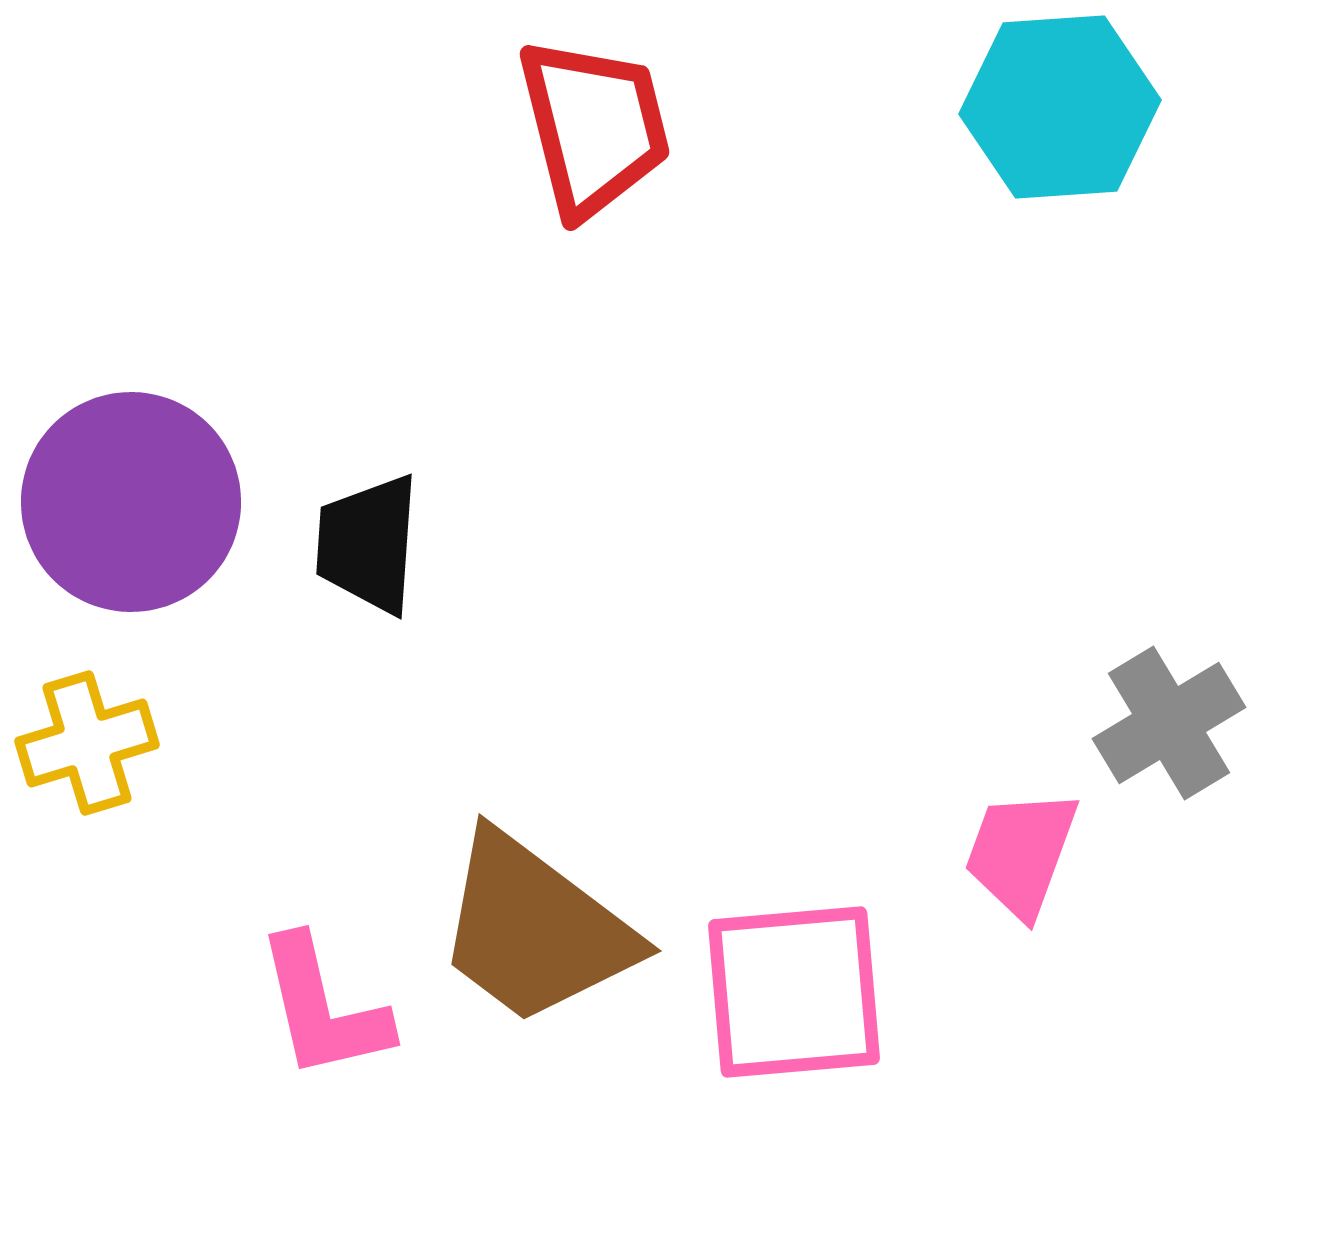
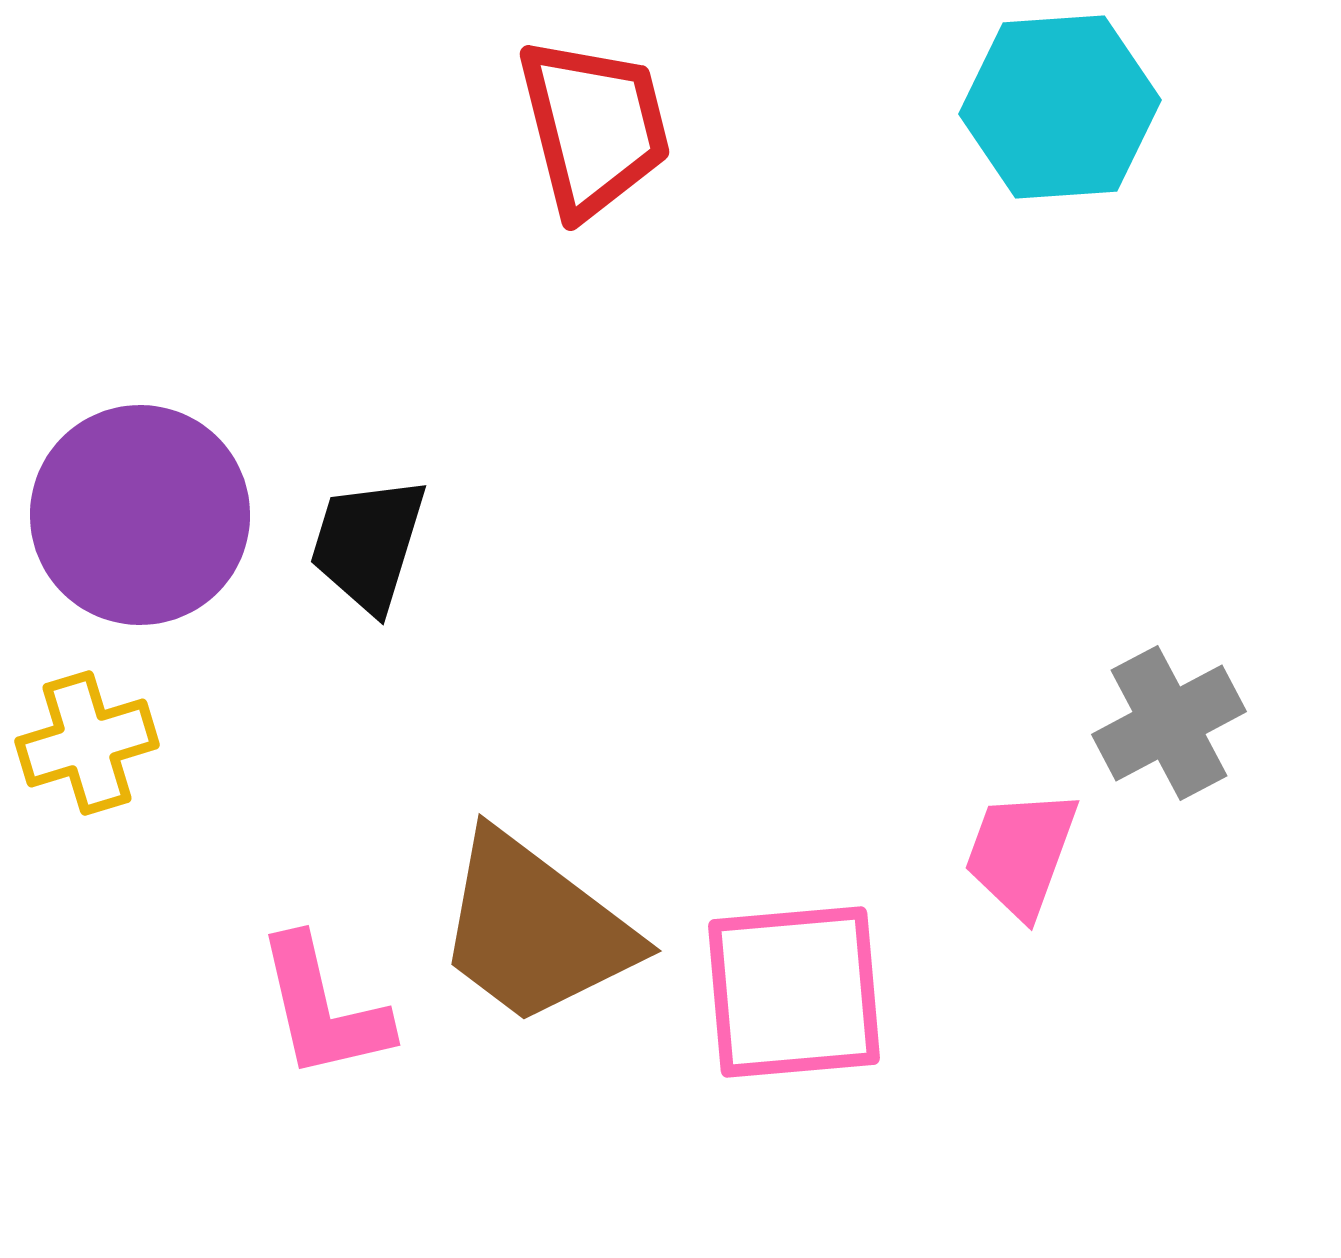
purple circle: moved 9 px right, 13 px down
black trapezoid: rotated 13 degrees clockwise
gray cross: rotated 3 degrees clockwise
